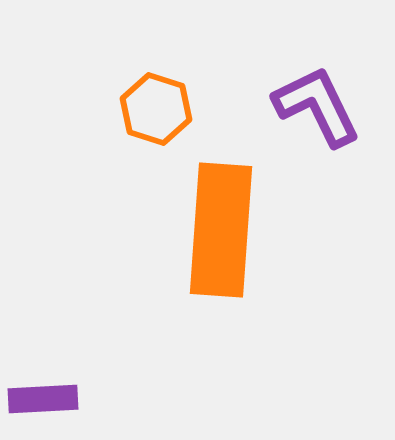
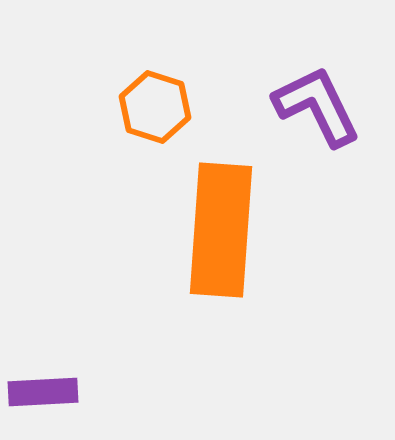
orange hexagon: moved 1 px left, 2 px up
purple rectangle: moved 7 px up
